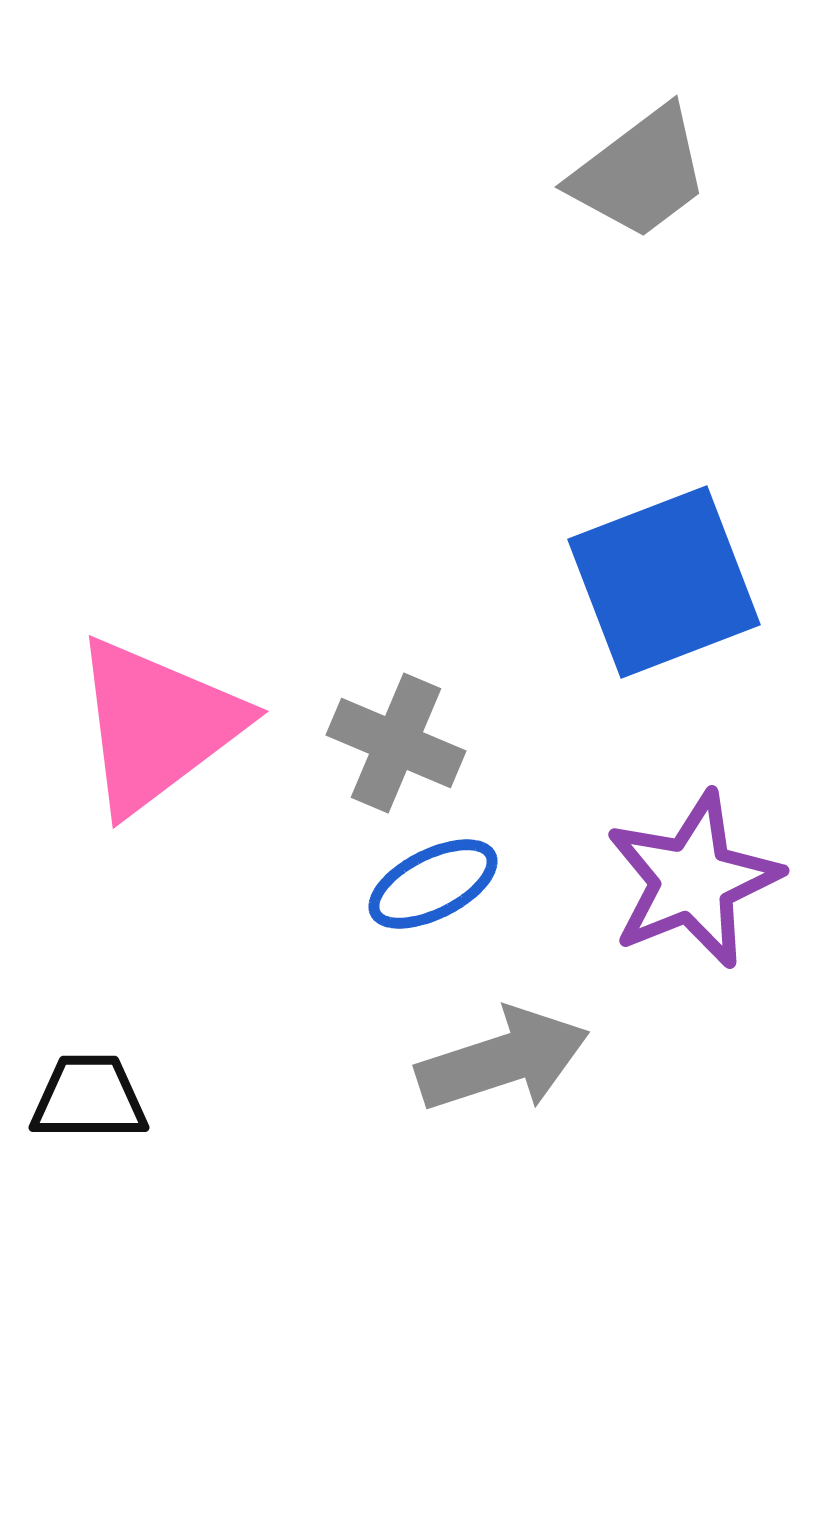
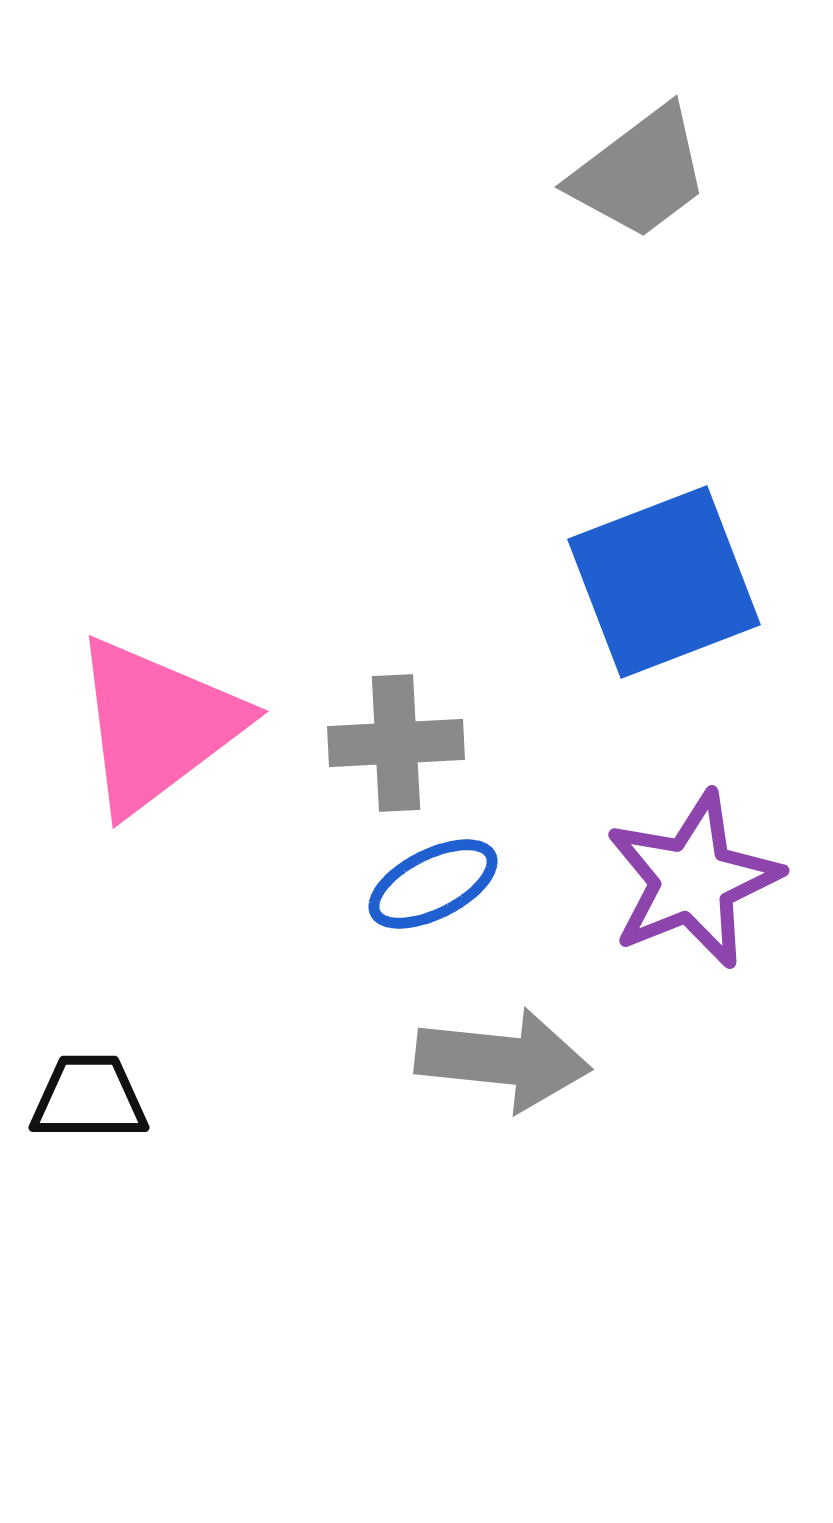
gray cross: rotated 26 degrees counterclockwise
gray arrow: rotated 24 degrees clockwise
